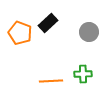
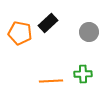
orange pentagon: rotated 10 degrees counterclockwise
